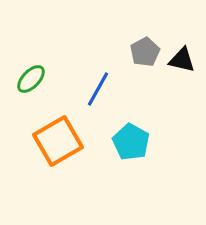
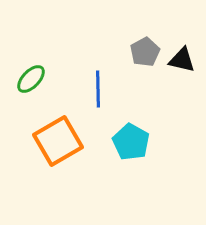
blue line: rotated 30 degrees counterclockwise
